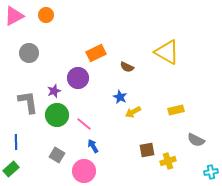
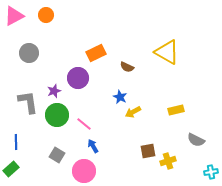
brown square: moved 1 px right, 1 px down
